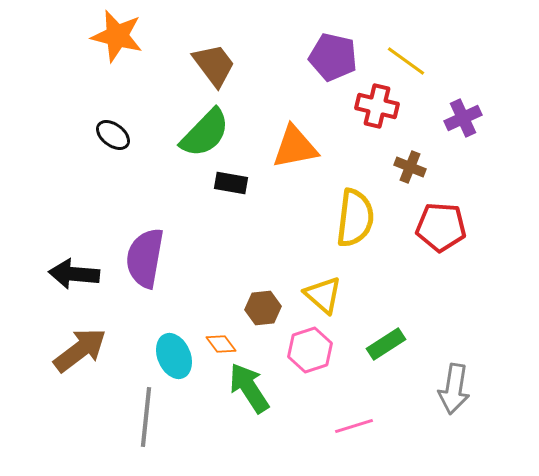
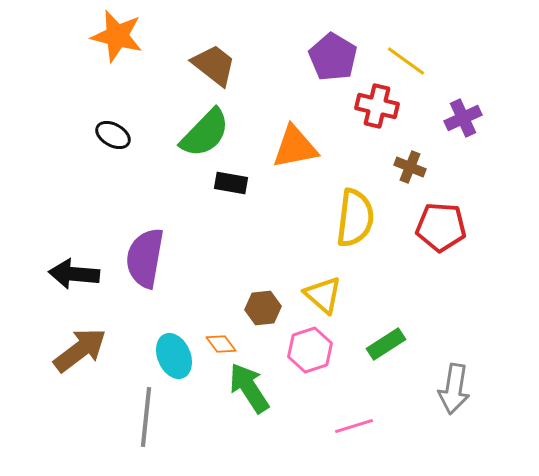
purple pentagon: rotated 18 degrees clockwise
brown trapezoid: rotated 15 degrees counterclockwise
black ellipse: rotated 8 degrees counterclockwise
